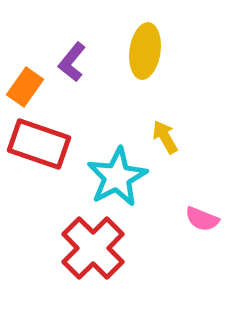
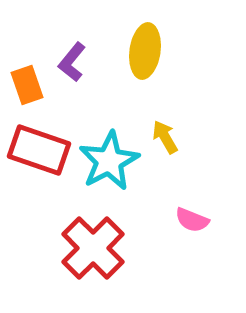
orange rectangle: moved 2 px right, 2 px up; rotated 54 degrees counterclockwise
red rectangle: moved 6 px down
cyan star: moved 8 px left, 16 px up
pink semicircle: moved 10 px left, 1 px down
